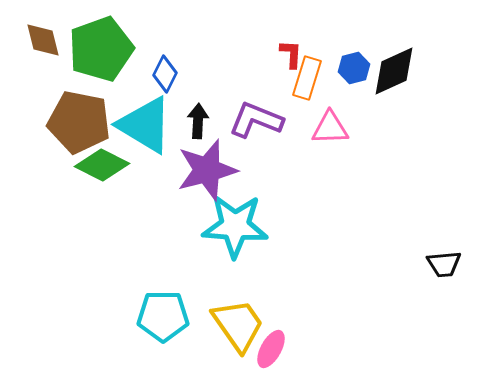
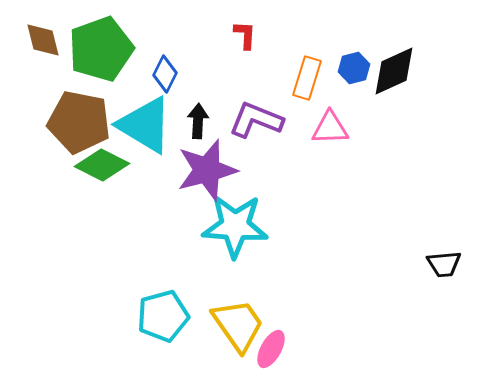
red L-shape: moved 46 px left, 19 px up
cyan pentagon: rotated 15 degrees counterclockwise
